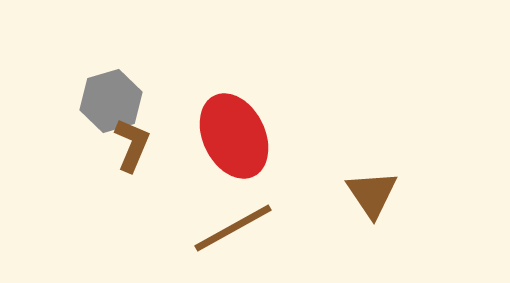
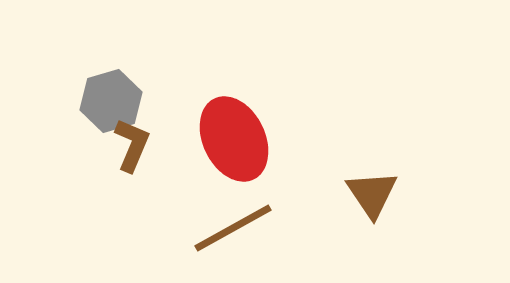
red ellipse: moved 3 px down
